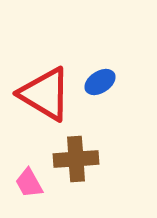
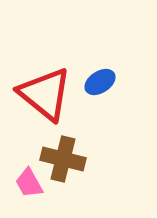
red triangle: rotated 8 degrees clockwise
brown cross: moved 13 px left; rotated 18 degrees clockwise
